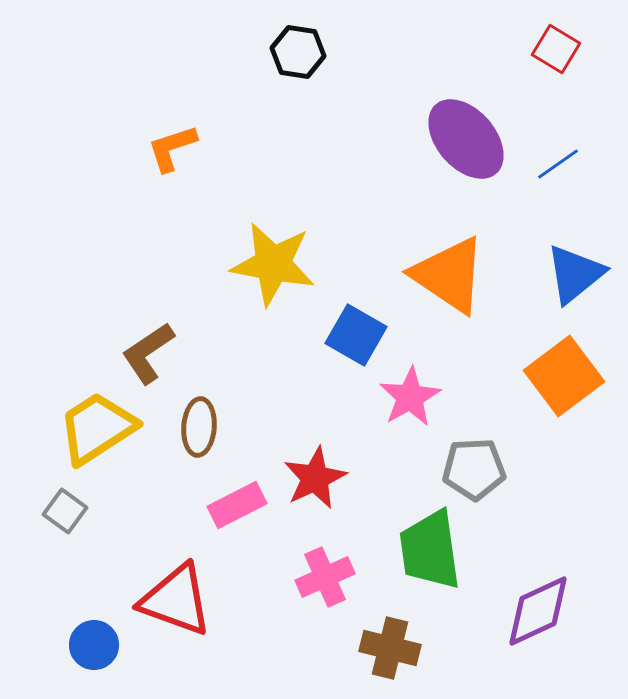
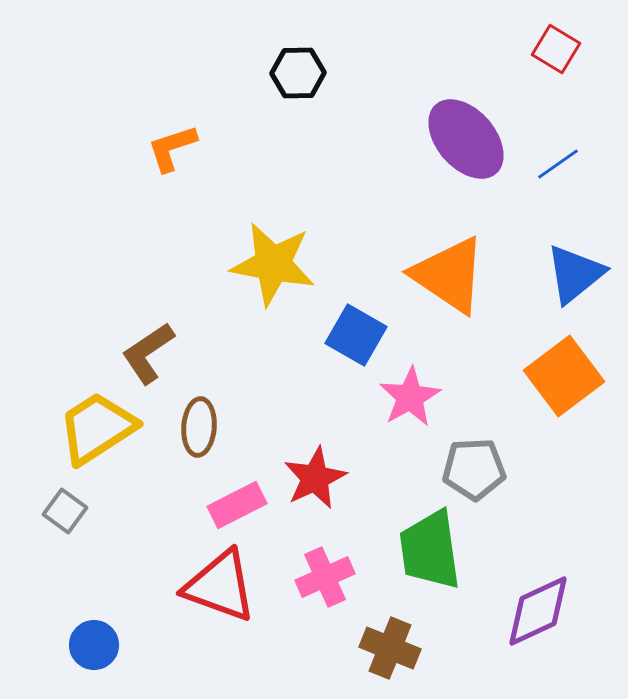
black hexagon: moved 21 px down; rotated 10 degrees counterclockwise
red triangle: moved 44 px right, 14 px up
brown cross: rotated 8 degrees clockwise
